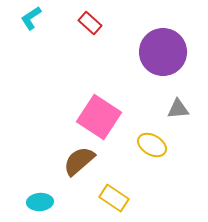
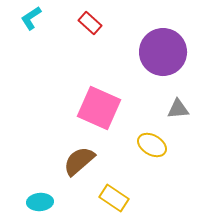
pink square: moved 9 px up; rotated 9 degrees counterclockwise
